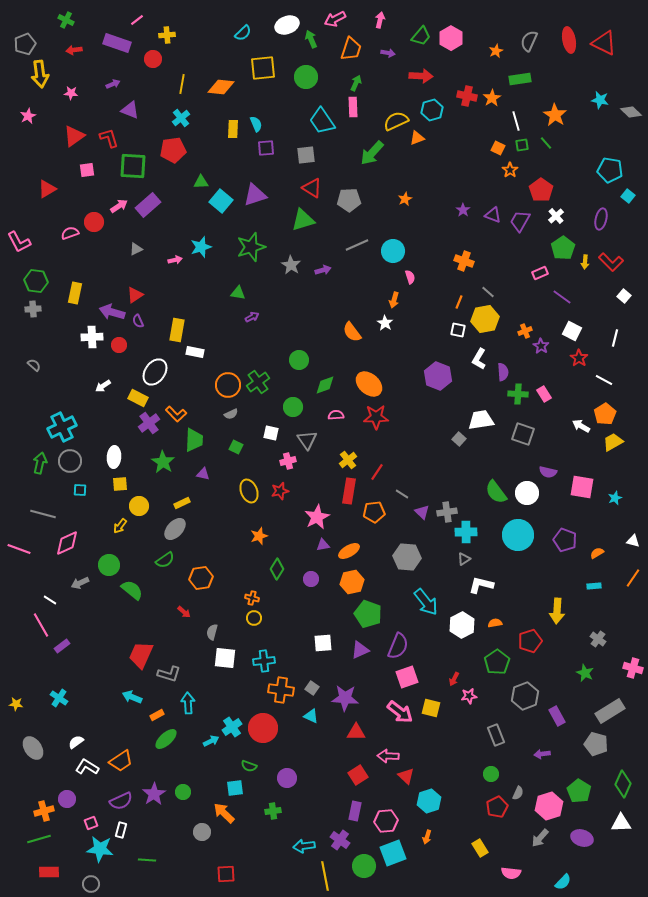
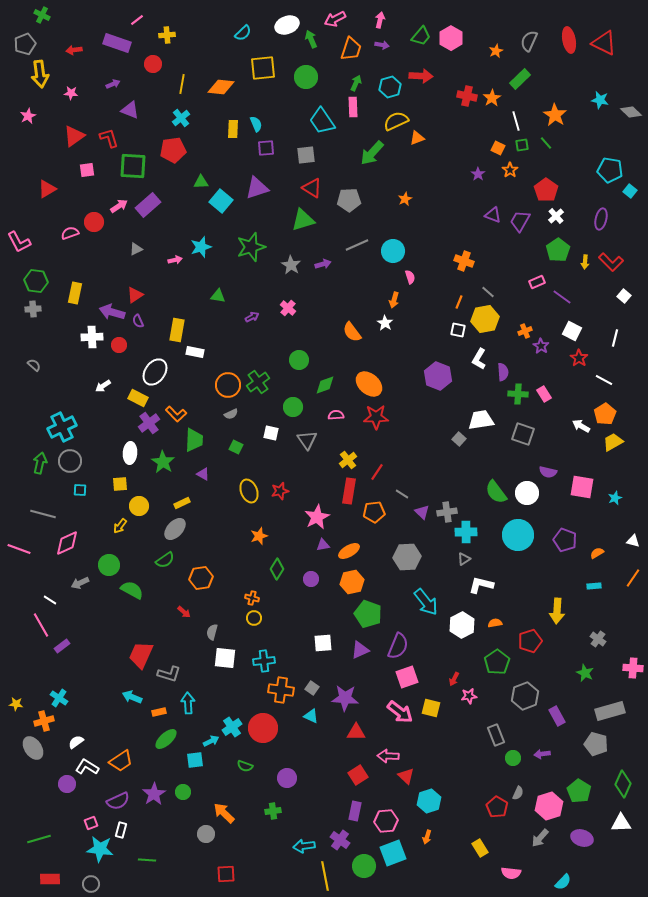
green cross at (66, 20): moved 24 px left, 5 px up
purple arrow at (388, 53): moved 6 px left, 8 px up
red circle at (153, 59): moved 5 px down
green rectangle at (520, 79): rotated 35 degrees counterclockwise
cyan hexagon at (432, 110): moved 42 px left, 23 px up
red pentagon at (541, 190): moved 5 px right
purple triangle at (255, 195): moved 2 px right, 7 px up
cyan square at (628, 196): moved 2 px right, 5 px up
purple star at (463, 210): moved 15 px right, 36 px up
green pentagon at (563, 248): moved 5 px left, 2 px down
purple arrow at (323, 270): moved 6 px up
pink rectangle at (540, 273): moved 3 px left, 9 px down
green triangle at (238, 293): moved 20 px left, 3 px down
white ellipse at (114, 457): moved 16 px right, 4 px up
pink cross at (288, 461): moved 153 px up; rotated 35 degrees counterclockwise
purple triangle at (203, 474): rotated 16 degrees clockwise
gray hexagon at (407, 557): rotated 8 degrees counterclockwise
green semicircle at (132, 590): rotated 10 degrees counterclockwise
pink cross at (633, 668): rotated 12 degrees counterclockwise
gray rectangle at (610, 711): rotated 16 degrees clockwise
orange rectangle at (157, 715): moved 2 px right, 3 px up; rotated 16 degrees clockwise
green semicircle at (249, 766): moved 4 px left
green circle at (491, 774): moved 22 px right, 16 px up
cyan square at (235, 788): moved 40 px left, 28 px up
purple circle at (67, 799): moved 15 px up
purple semicircle at (121, 801): moved 3 px left
red pentagon at (497, 807): rotated 15 degrees counterclockwise
orange cross at (44, 811): moved 90 px up
gray circle at (202, 832): moved 4 px right, 2 px down
red rectangle at (49, 872): moved 1 px right, 7 px down
